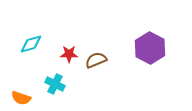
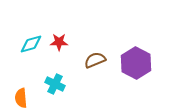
purple hexagon: moved 14 px left, 15 px down
red star: moved 10 px left, 12 px up
brown semicircle: moved 1 px left
orange semicircle: rotated 66 degrees clockwise
